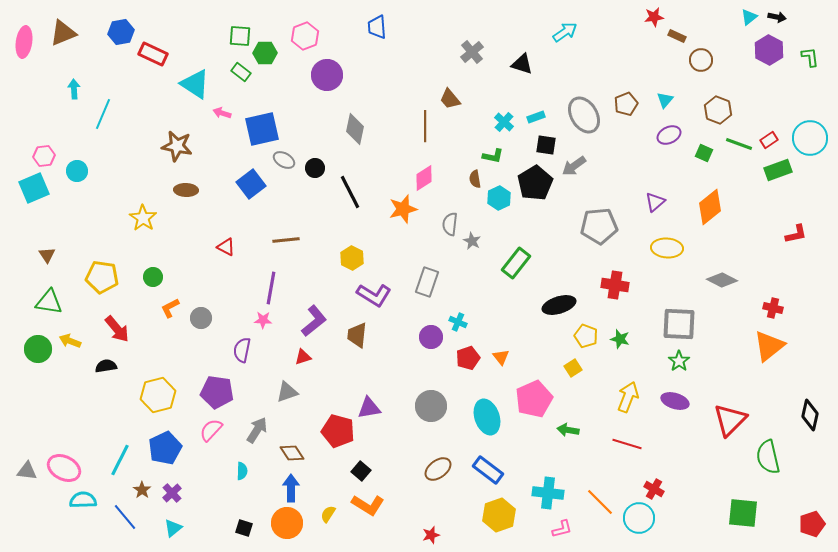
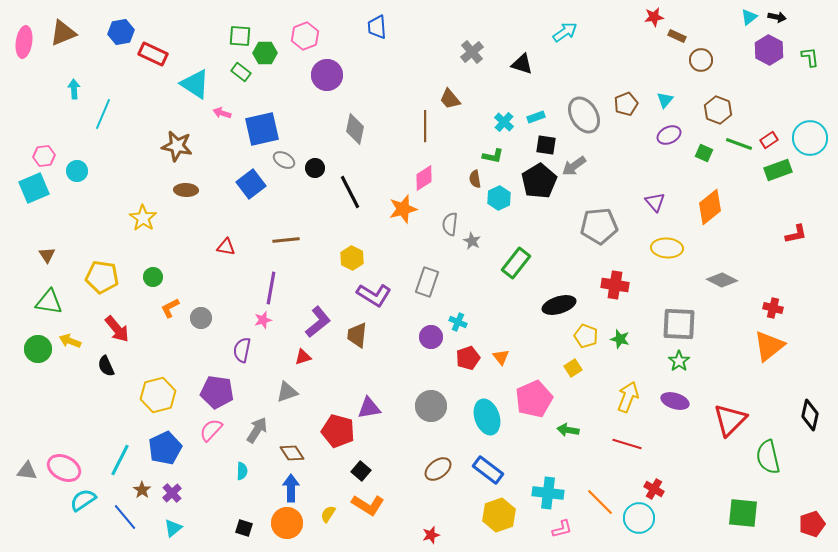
black pentagon at (535, 183): moved 4 px right, 2 px up
purple triangle at (655, 202): rotated 30 degrees counterclockwise
red triangle at (226, 247): rotated 18 degrees counterclockwise
pink star at (263, 320): rotated 18 degrees counterclockwise
purple L-shape at (314, 321): moved 4 px right, 1 px down
black semicircle at (106, 366): rotated 105 degrees counterclockwise
cyan semicircle at (83, 500): rotated 32 degrees counterclockwise
